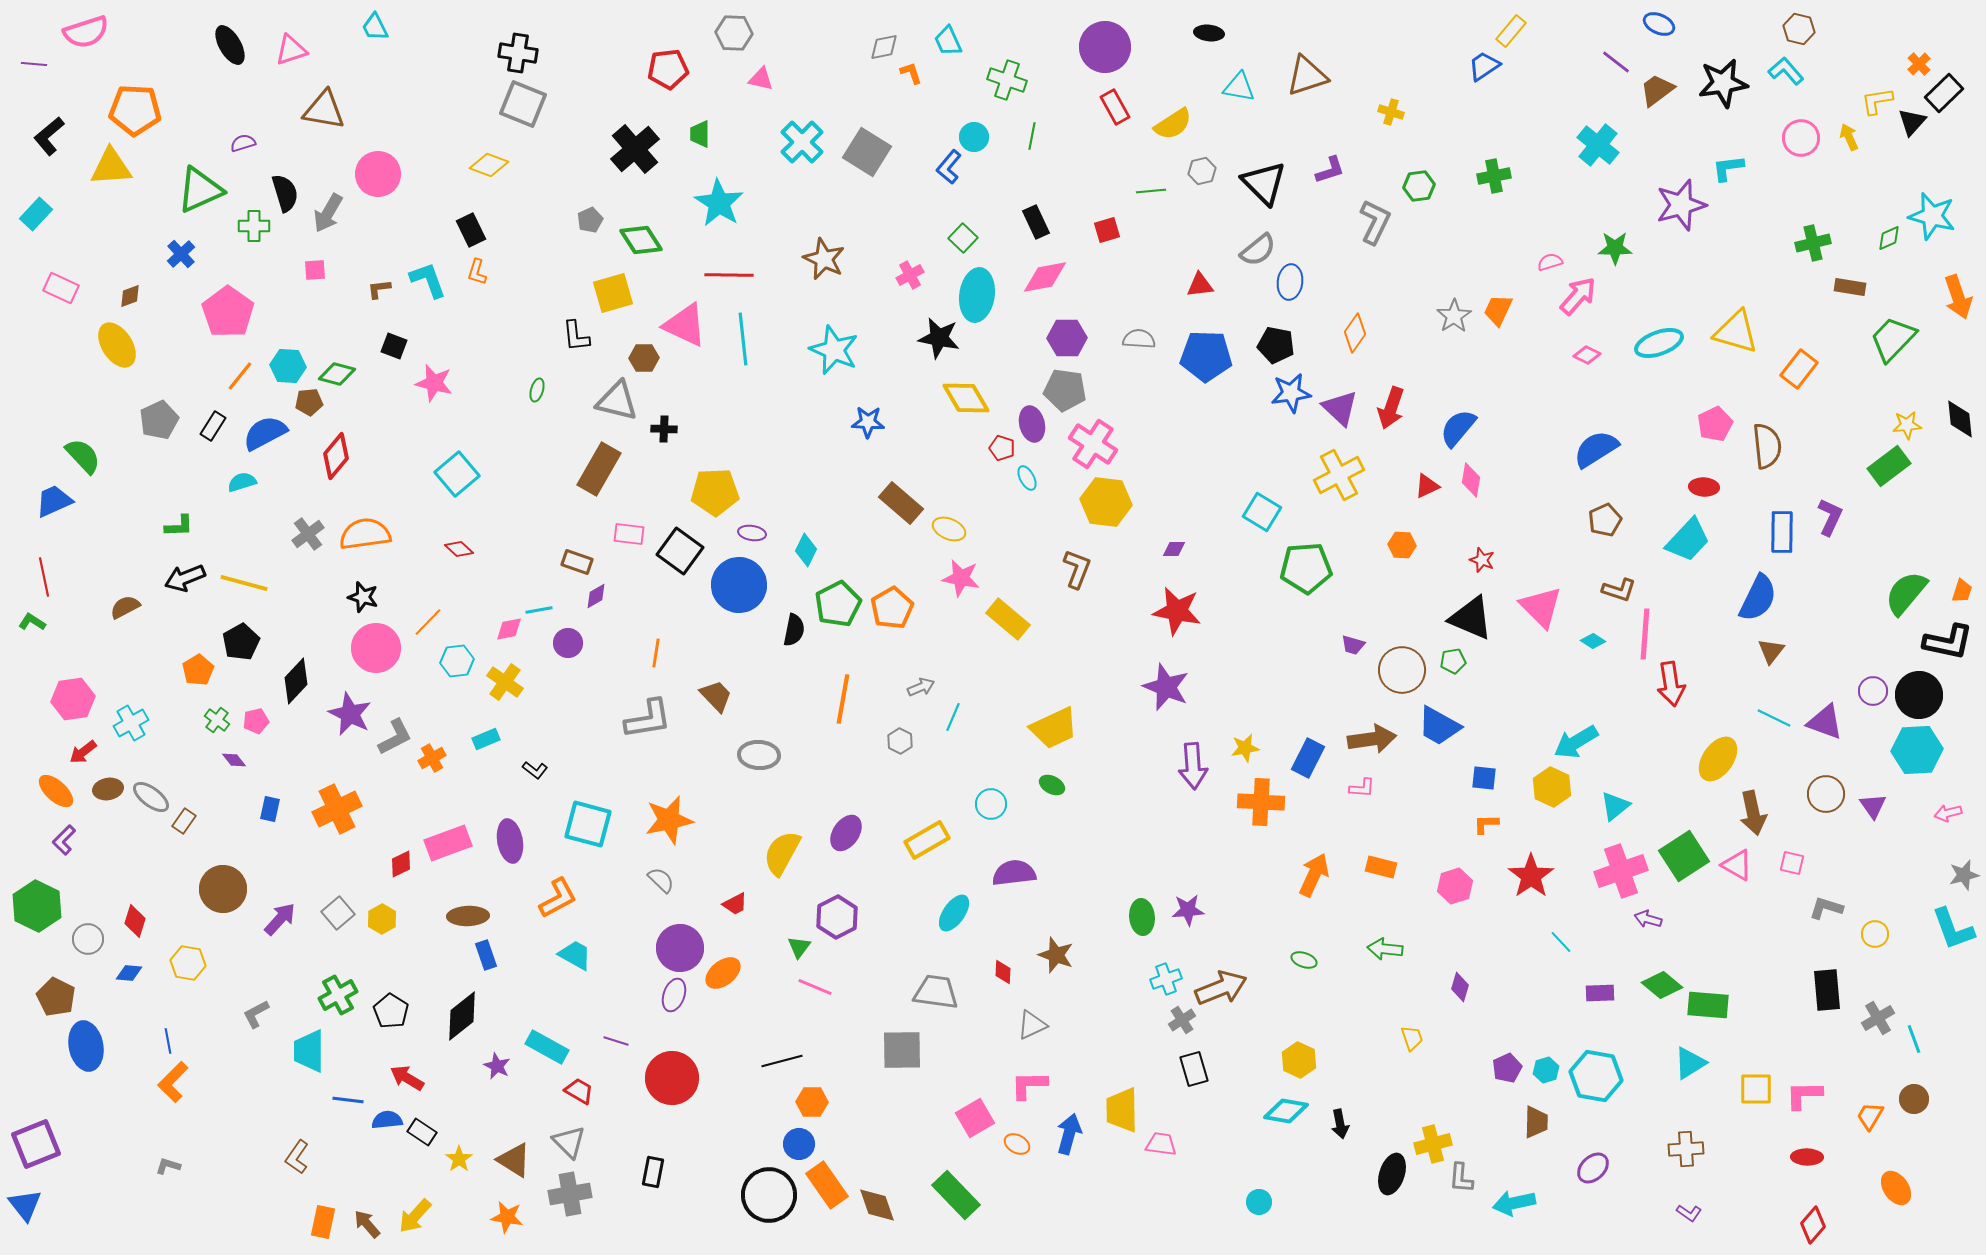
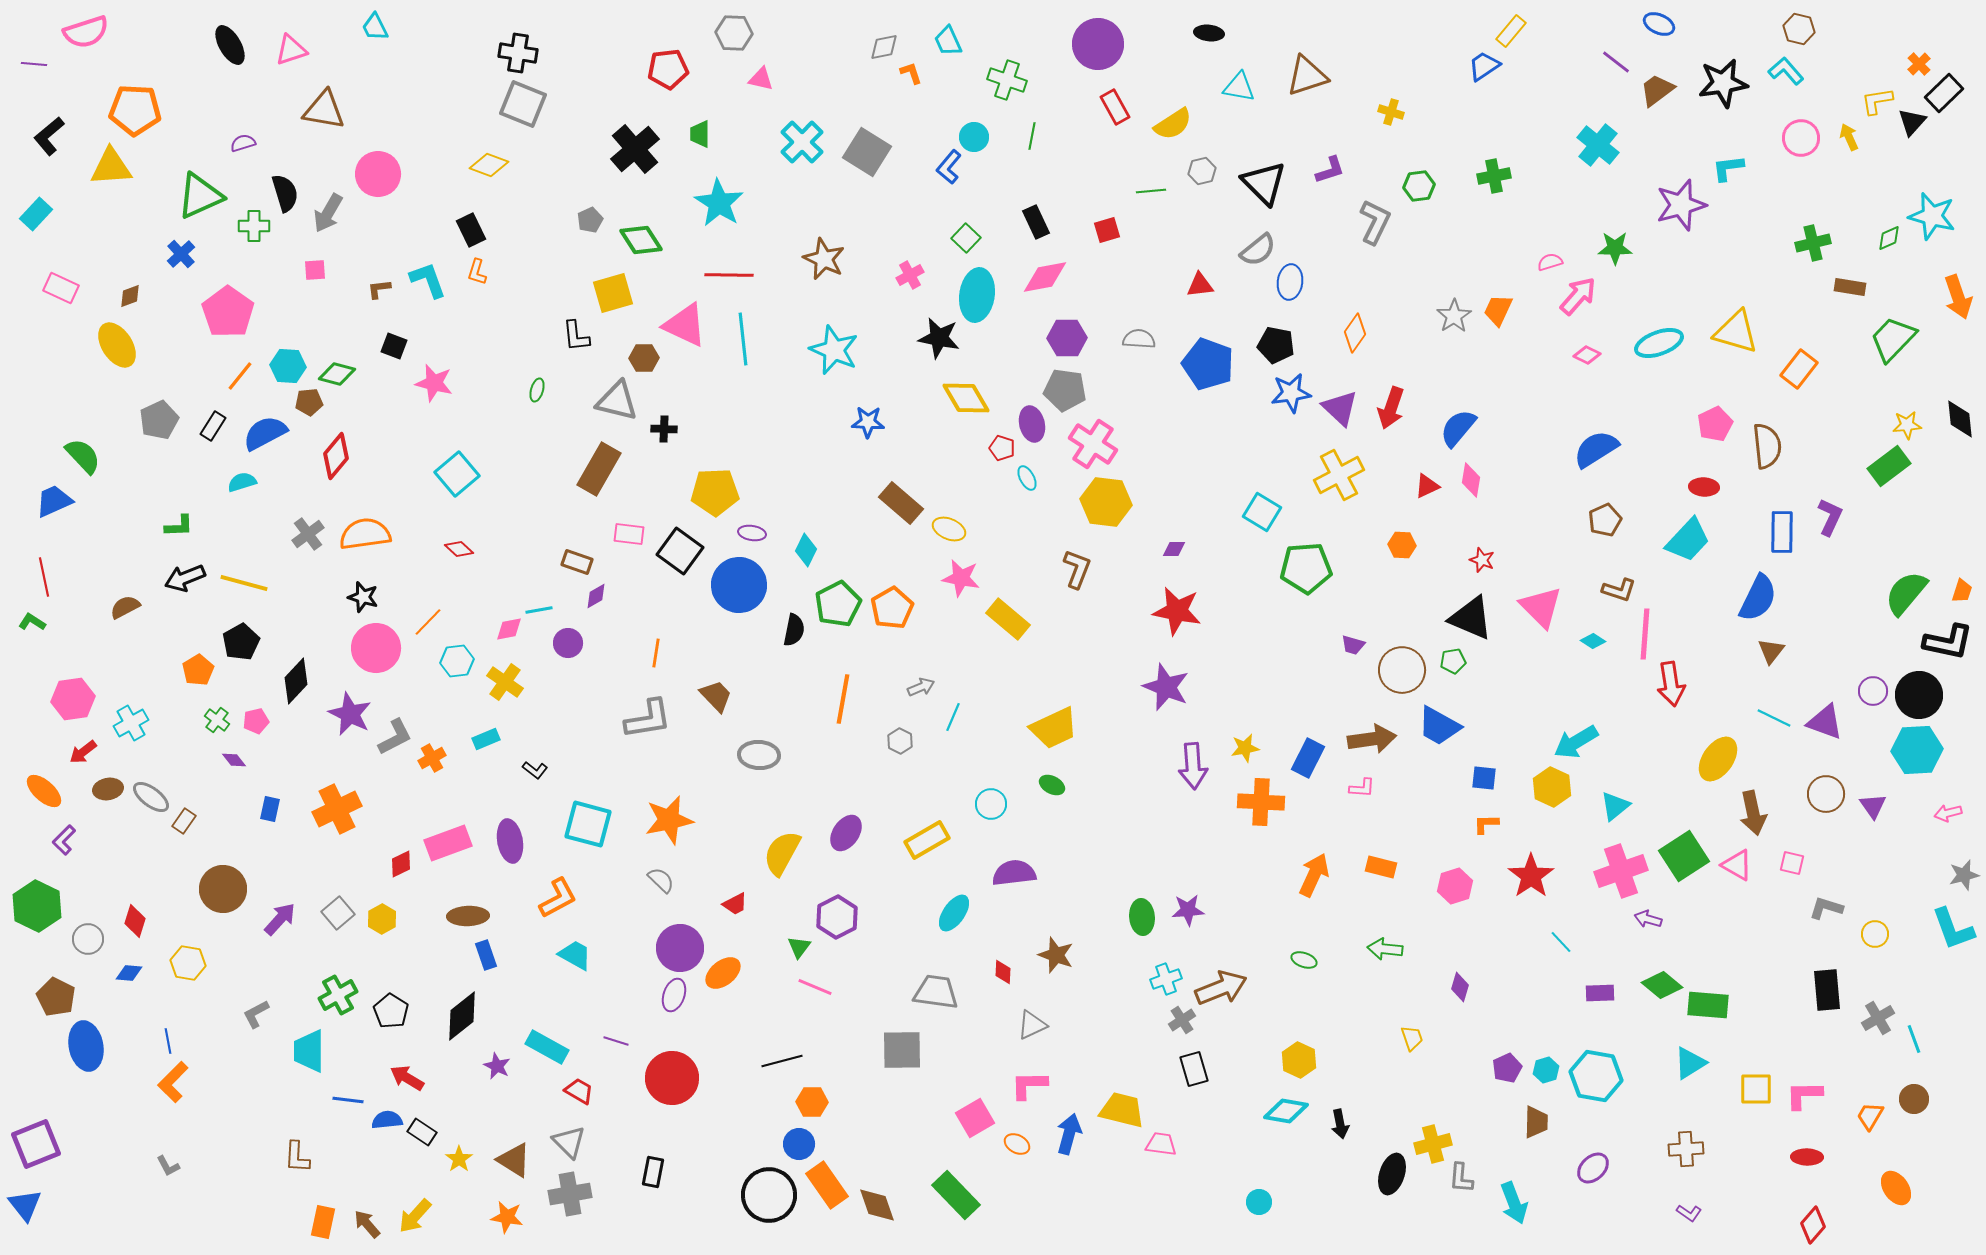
purple circle at (1105, 47): moved 7 px left, 3 px up
green triangle at (200, 190): moved 6 px down
green square at (963, 238): moved 3 px right
blue pentagon at (1206, 356): moved 2 px right, 8 px down; rotated 18 degrees clockwise
orange ellipse at (56, 791): moved 12 px left
yellow trapezoid at (1122, 1110): rotated 105 degrees clockwise
brown L-shape at (297, 1157): rotated 32 degrees counterclockwise
gray L-shape at (168, 1166): rotated 135 degrees counterclockwise
cyan arrow at (1514, 1203): rotated 99 degrees counterclockwise
